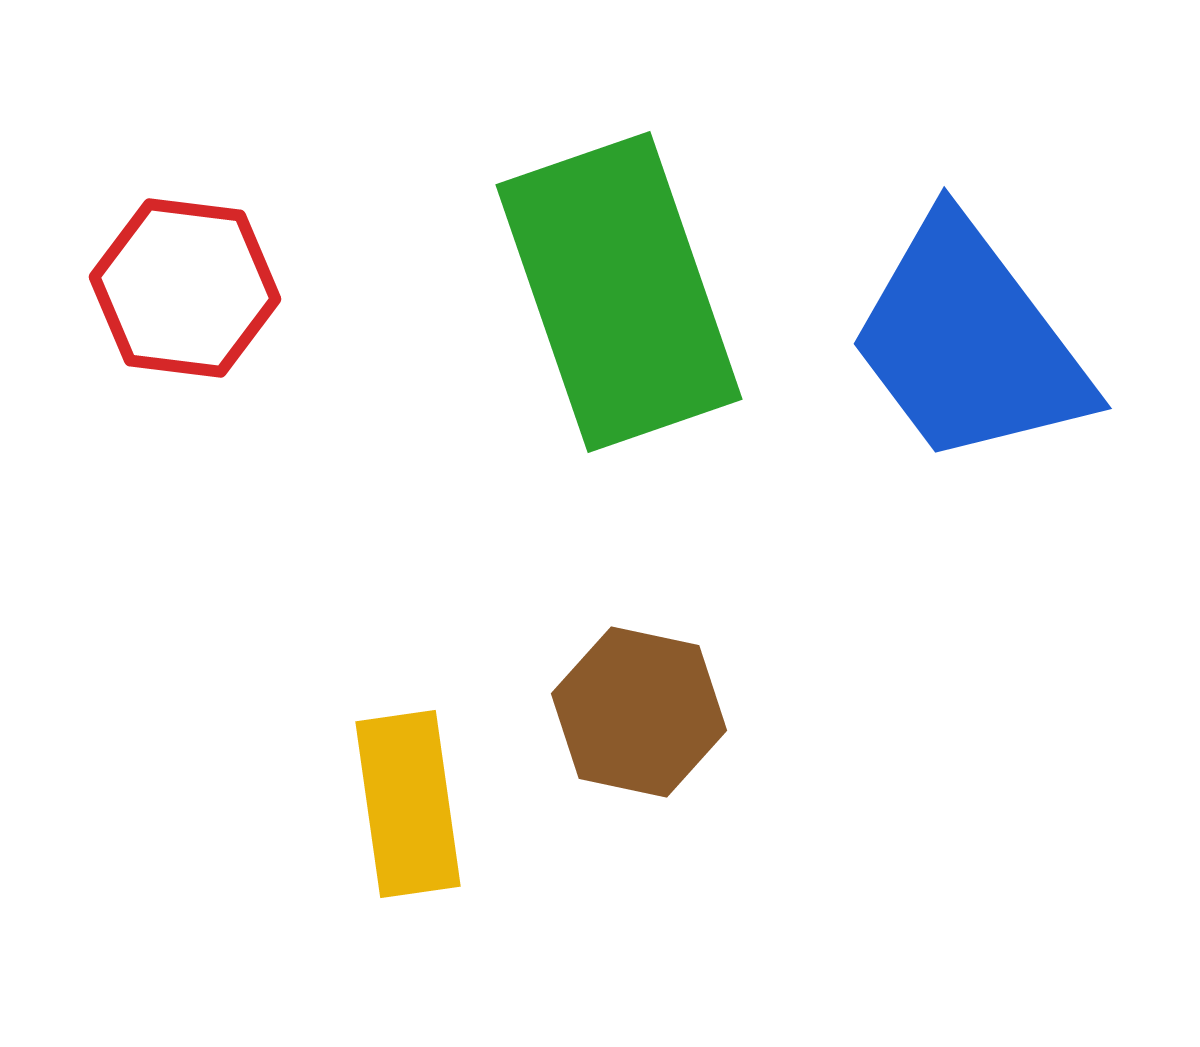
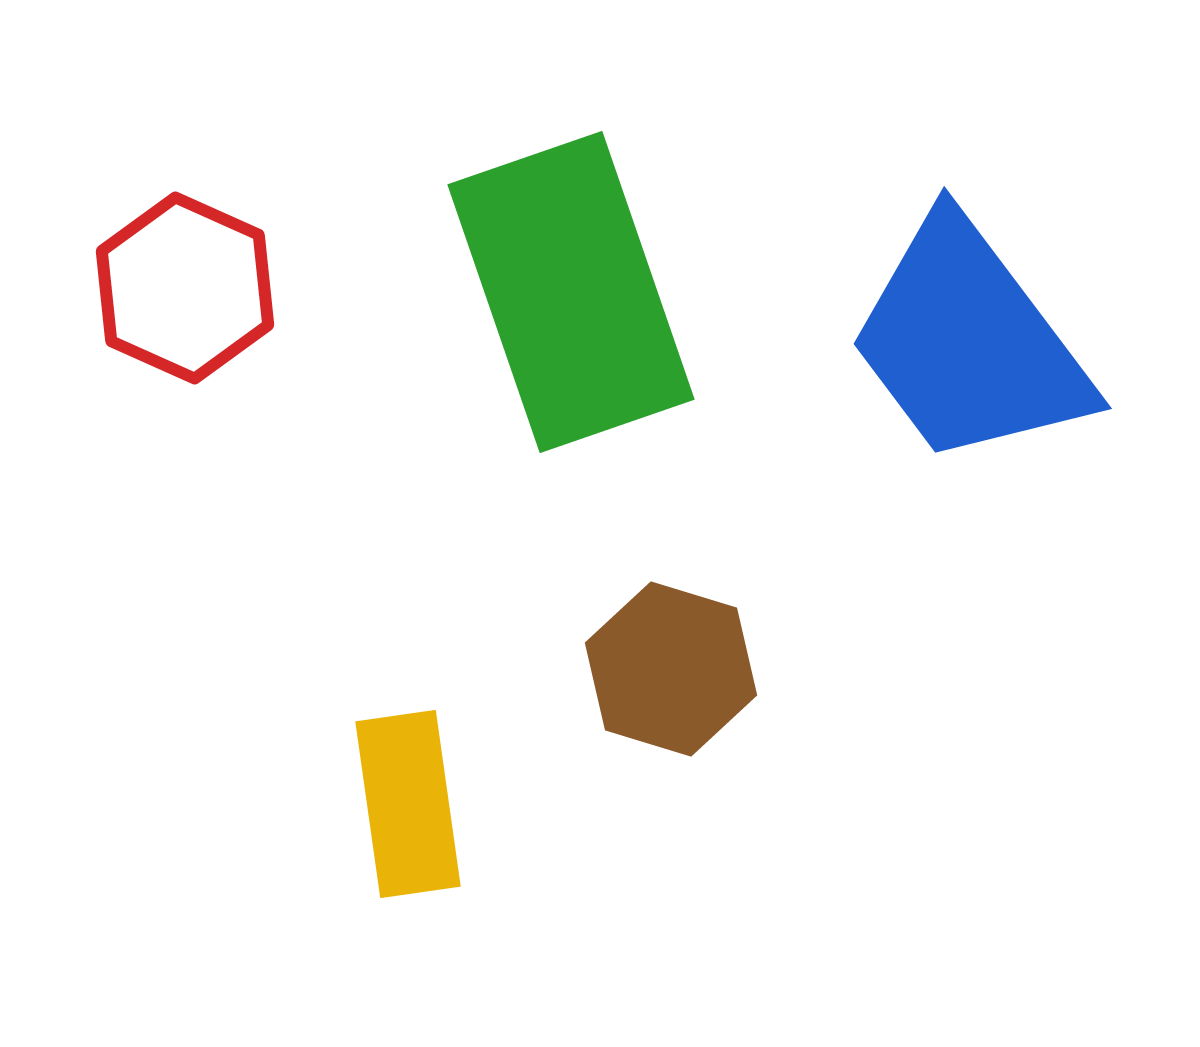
red hexagon: rotated 17 degrees clockwise
green rectangle: moved 48 px left
brown hexagon: moved 32 px right, 43 px up; rotated 5 degrees clockwise
